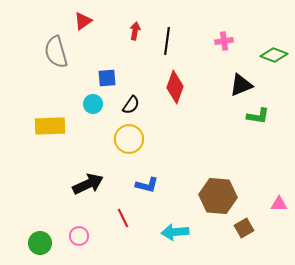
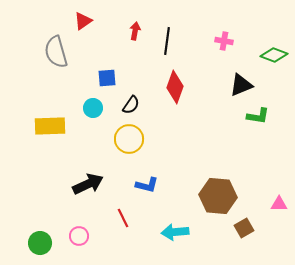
pink cross: rotated 18 degrees clockwise
cyan circle: moved 4 px down
